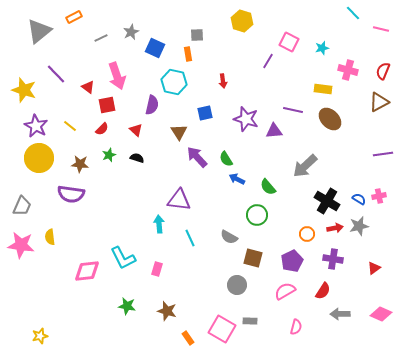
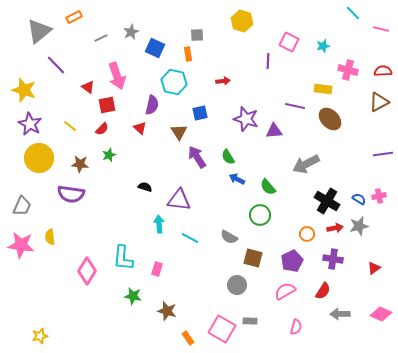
cyan star at (322, 48): moved 1 px right, 2 px up
purple line at (268, 61): rotated 28 degrees counterclockwise
red semicircle at (383, 71): rotated 66 degrees clockwise
purple line at (56, 74): moved 9 px up
red arrow at (223, 81): rotated 88 degrees counterclockwise
purple line at (293, 110): moved 2 px right, 4 px up
blue square at (205, 113): moved 5 px left
purple star at (36, 126): moved 6 px left, 2 px up
red triangle at (136, 130): moved 4 px right, 2 px up
purple arrow at (197, 157): rotated 10 degrees clockwise
black semicircle at (137, 158): moved 8 px right, 29 px down
green semicircle at (226, 159): moved 2 px right, 2 px up
gray arrow at (305, 166): moved 1 px right, 2 px up; rotated 16 degrees clockwise
green circle at (257, 215): moved 3 px right
cyan line at (190, 238): rotated 36 degrees counterclockwise
cyan L-shape at (123, 258): rotated 32 degrees clockwise
pink diamond at (87, 271): rotated 52 degrees counterclockwise
green star at (127, 306): moved 6 px right, 10 px up
